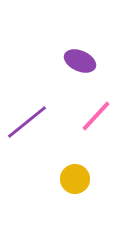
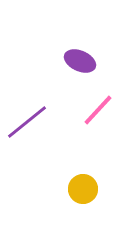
pink line: moved 2 px right, 6 px up
yellow circle: moved 8 px right, 10 px down
